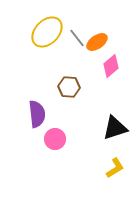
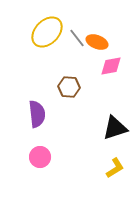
orange ellipse: rotated 55 degrees clockwise
pink diamond: rotated 30 degrees clockwise
pink circle: moved 15 px left, 18 px down
